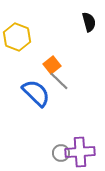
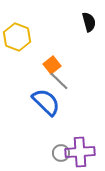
blue semicircle: moved 10 px right, 9 px down
